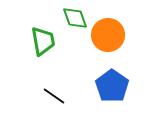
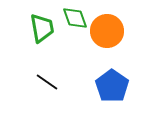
orange circle: moved 1 px left, 4 px up
green trapezoid: moved 1 px left, 13 px up
black line: moved 7 px left, 14 px up
